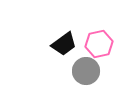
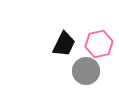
black trapezoid: rotated 28 degrees counterclockwise
